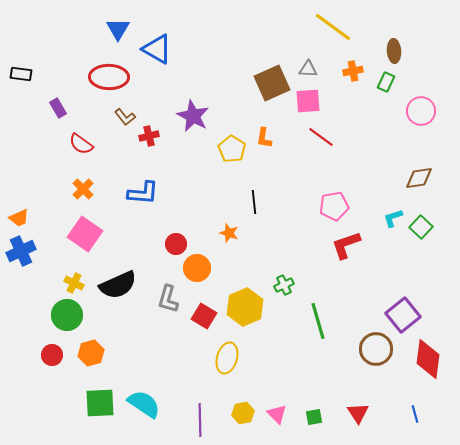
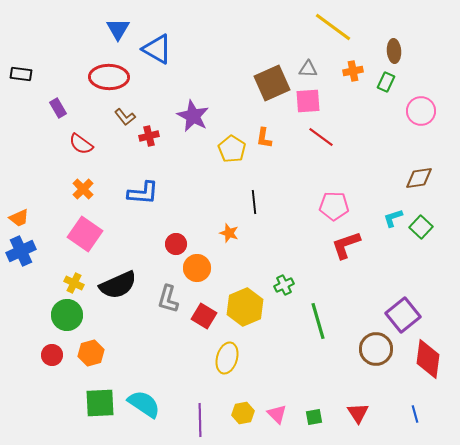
pink pentagon at (334, 206): rotated 12 degrees clockwise
